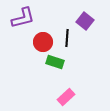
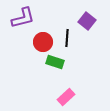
purple square: moved 2 px right
